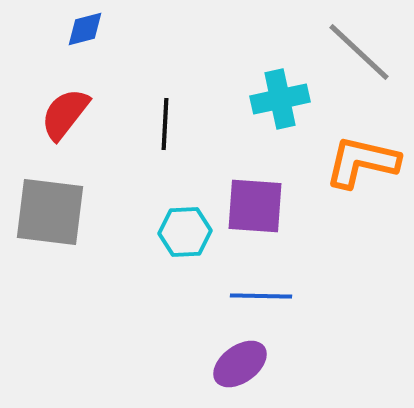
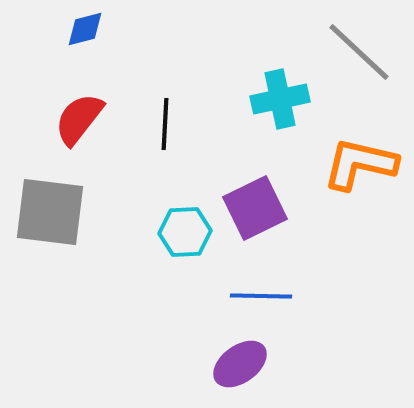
red semicircle: moved 14 px right, 5 px down
orange L-shape: moved 2 px left, 2 px down
purple square: moved 2 px down; rotated 30 degrees counterclockwise
